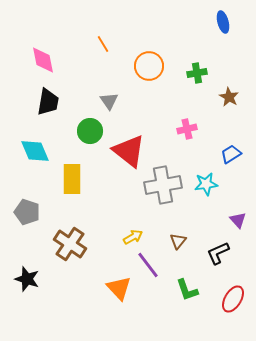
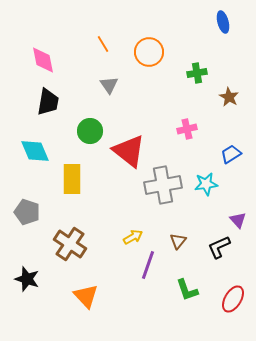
orange circle: moved 14 px up
gray triangle: moved 16 px up
black L-shape: moved 1 px right, 6 px up
purple line: rotated 56 degrees clockwise
orange triangle: moved 33 px left, 8 px down
